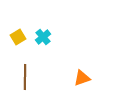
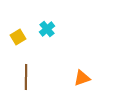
cyan cross: moved 4 px right, 8 px up
brown line: moved 1 px right
